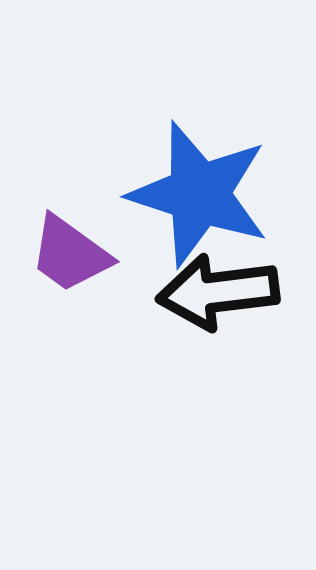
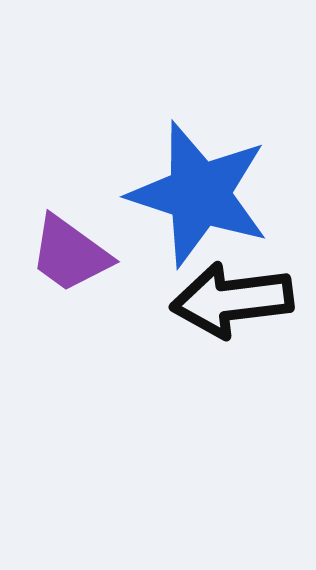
black arrow: moved 14 px right, 8 px down
